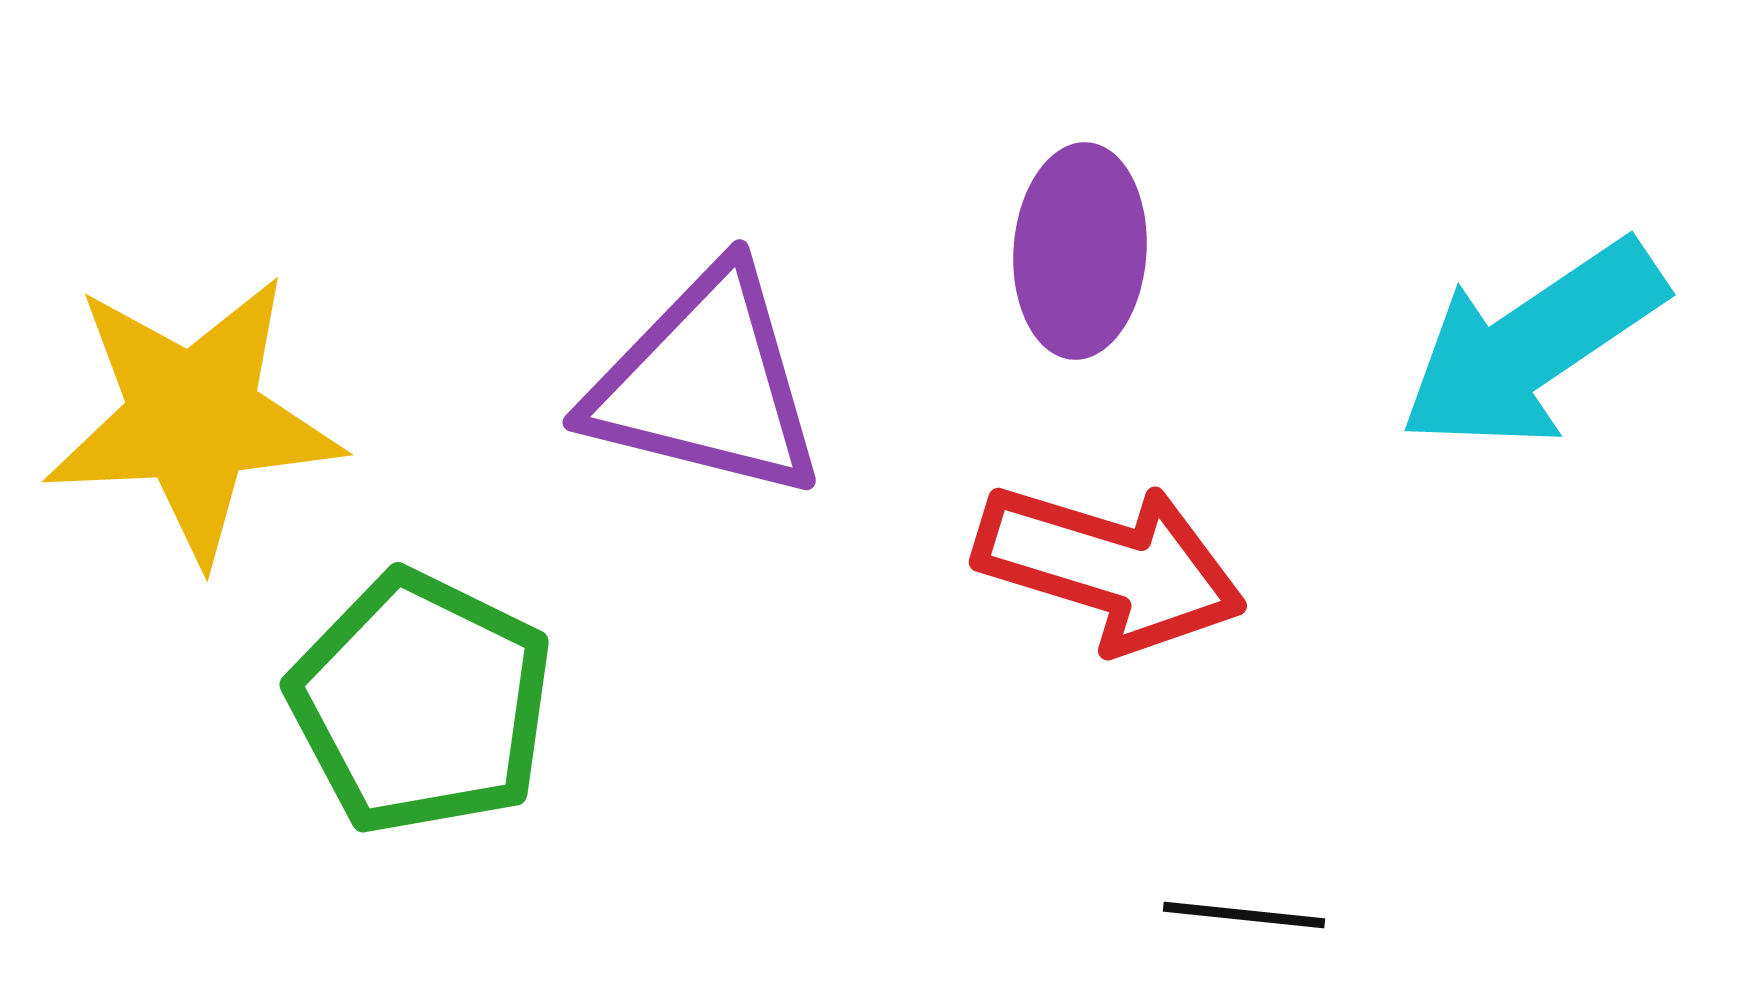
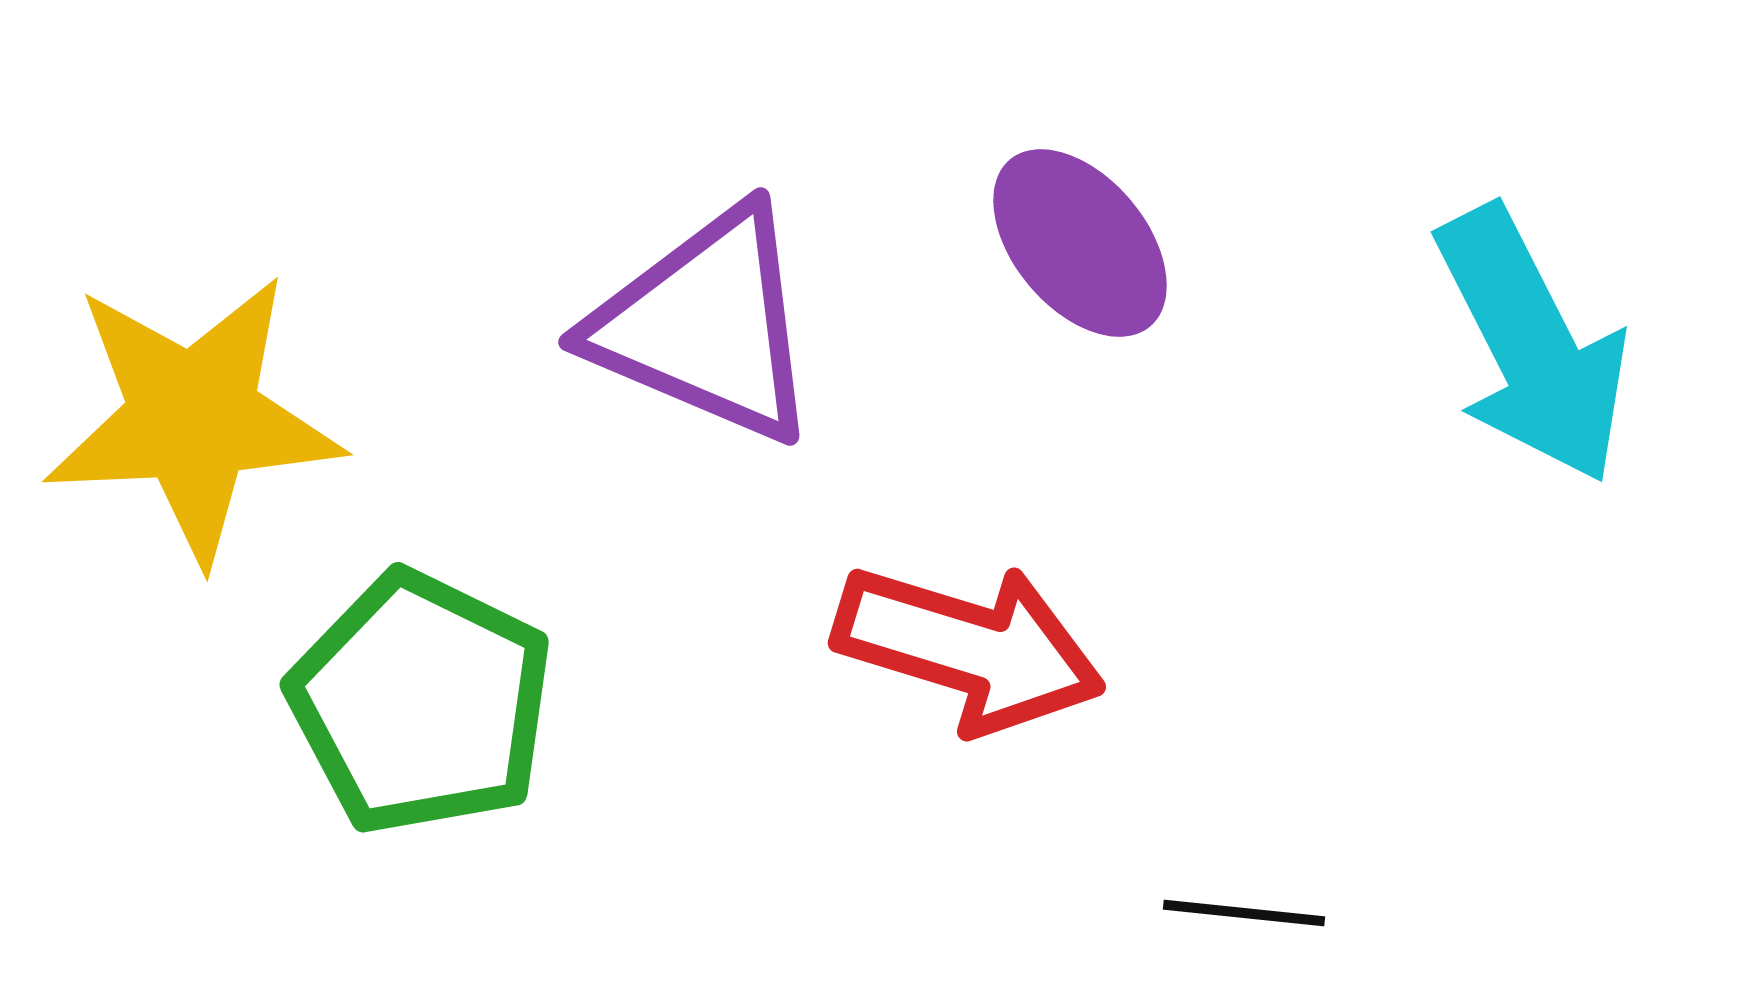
purple ellipse: moved 8 px up; rotated 44 degrees counterclockwise
cyan arrow: rotated 83 degrees counterclockwise
purple triangle: moved 59 px up; rotated 9 degrees clockwise
red arrow: moved 141 px left, 81 px down
black line: moved 2 px up
